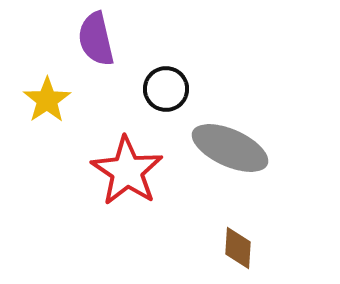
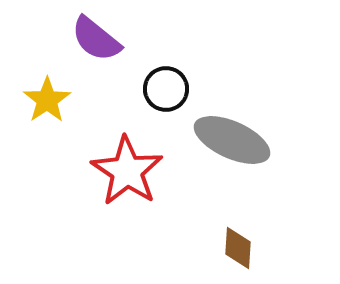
purple semicircle: rotated 38 degrees counterclockwise
gray ellipse: moved 2 px right, 8 px up
